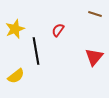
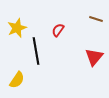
brown line: moved 1 px right, 5 px down
yellow star: moved 2 px right, 1 px up
yellow semicircle: moved 1 px right, 4 px down; rotated 18 degrees counterclockwise
